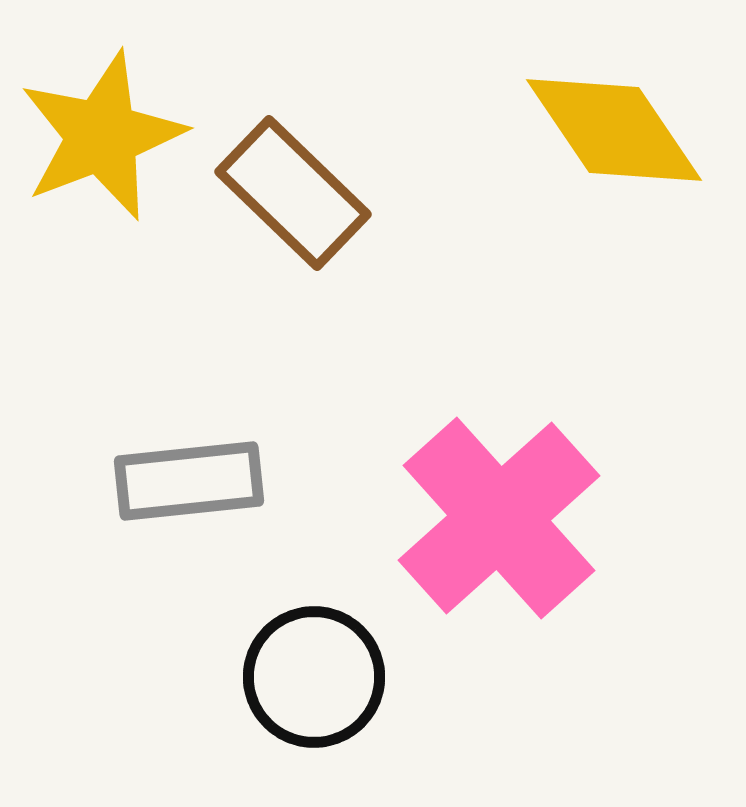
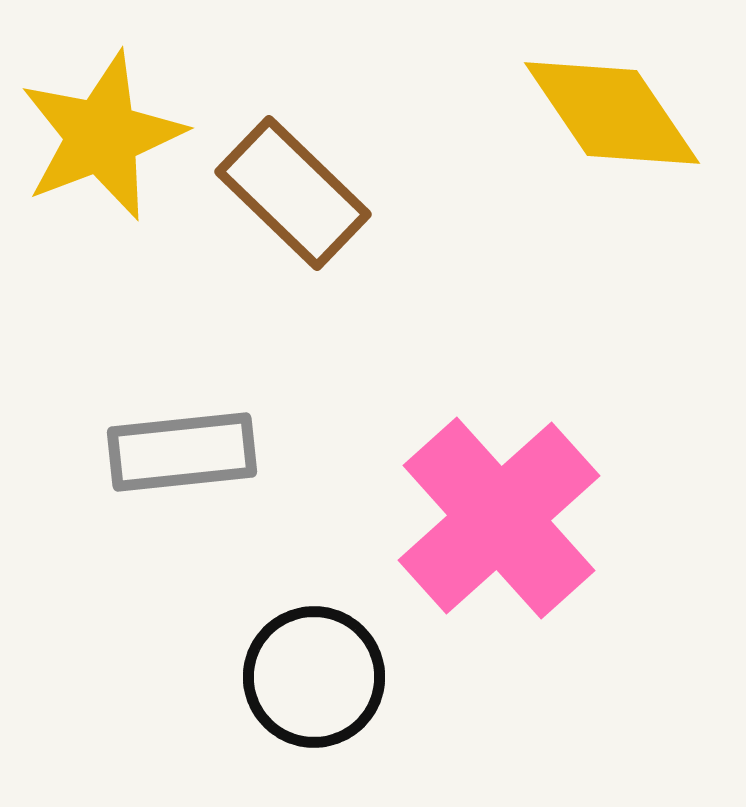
yellow diamond: moved 2 px left, 17 px up
gray rectangle: moved 7 px left, 29 px up
